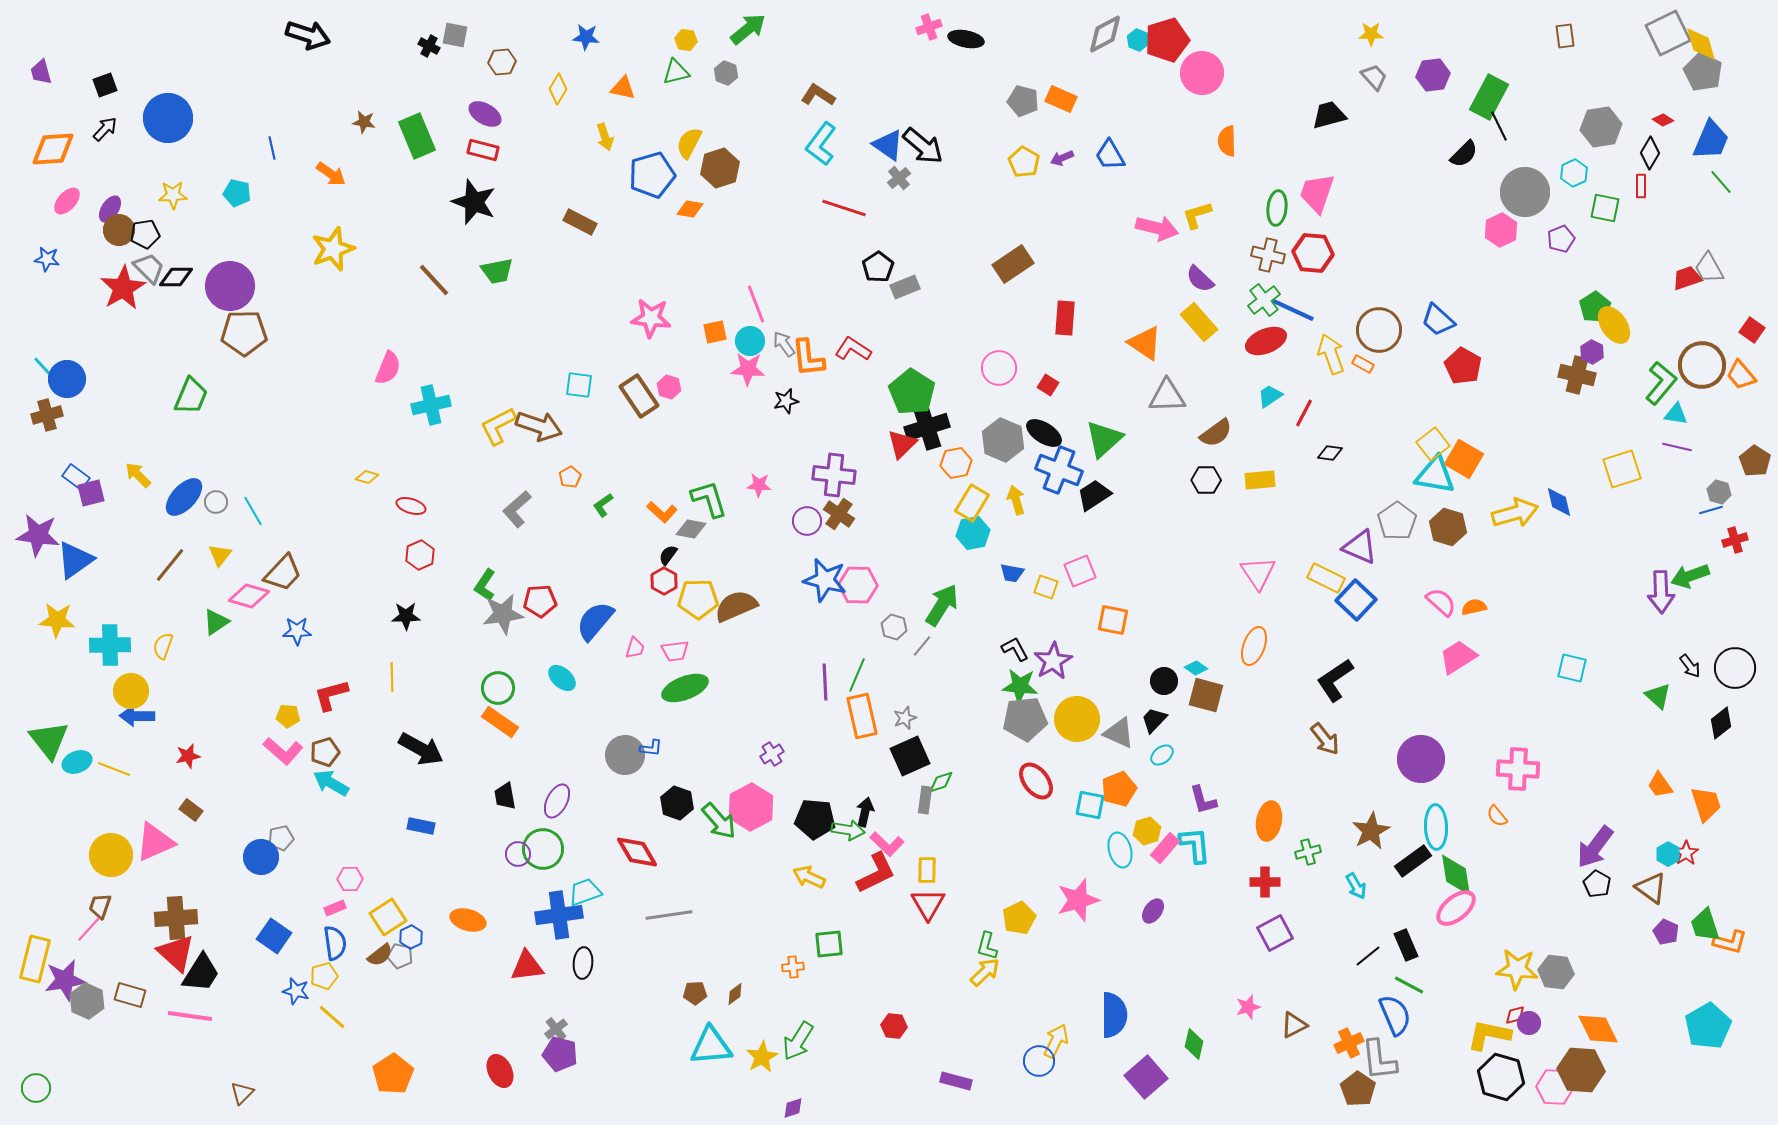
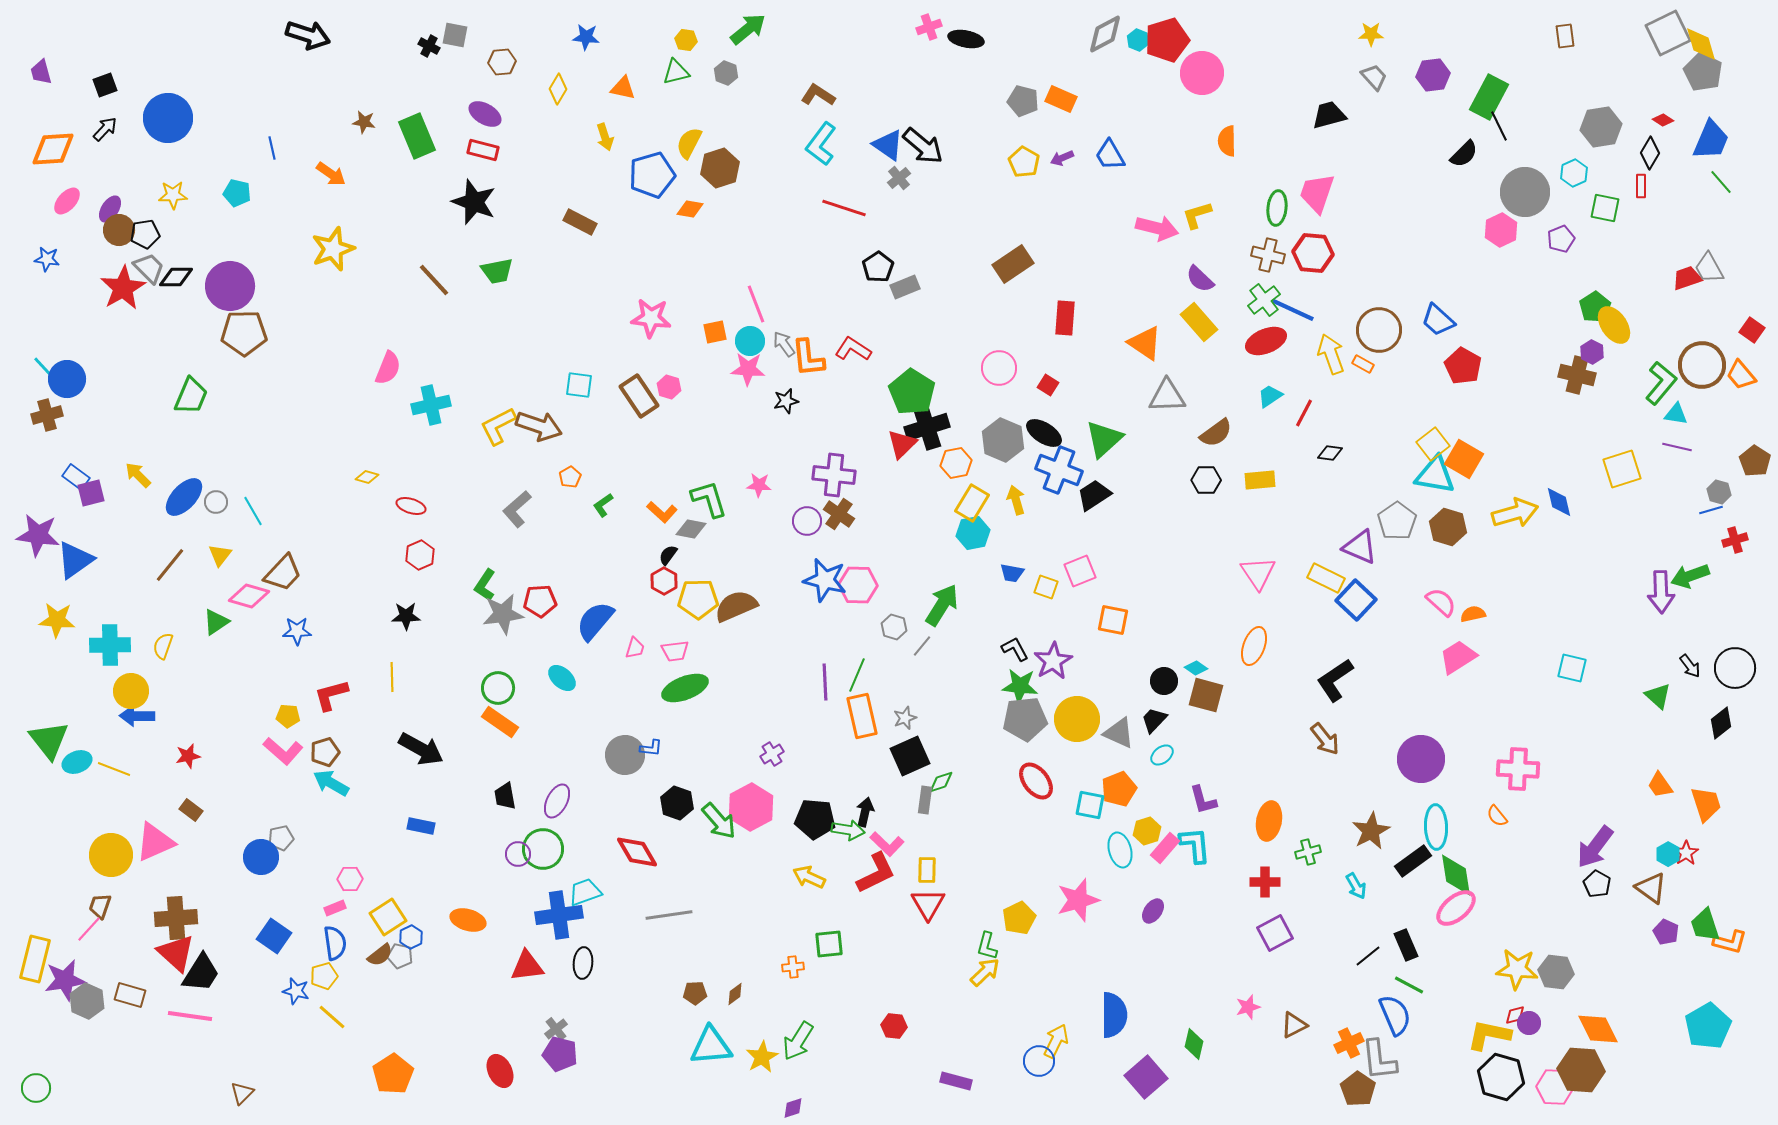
orange semicircle at (1474, 607): moved 1 px left, 7 px down
